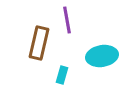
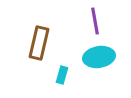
purple line: moved 28 px right, 1 px down
cyan ellipse: moved 3 px left, 1 px down
